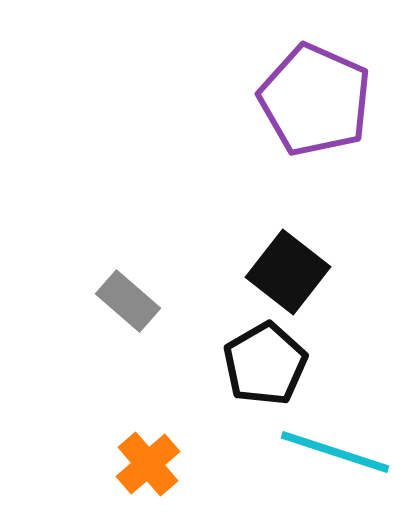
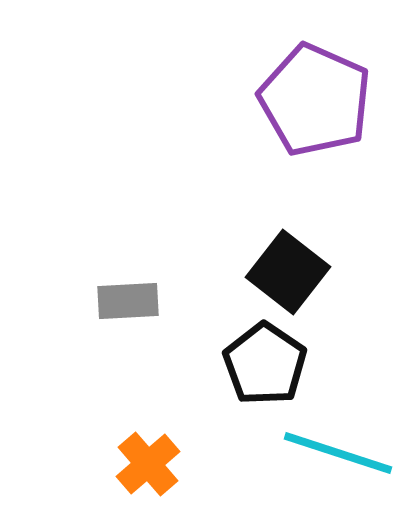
gray rectangle: rotated 44 degrees counterclockwise
black pentagon: rotated 8 degrees counterclockwise
cyan line: moved 3 px right, 1 px down
